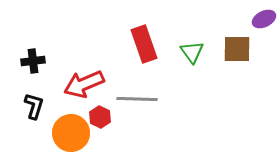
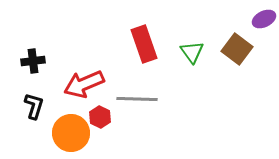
brown square: rotated 36 degrees clockwise
